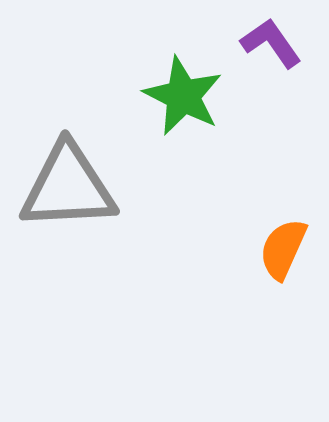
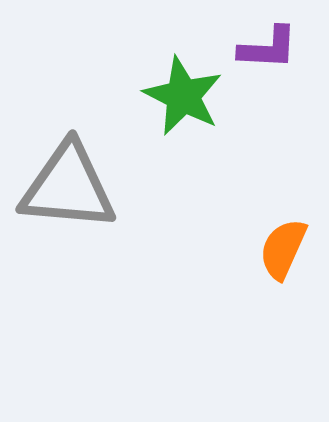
purple L-shape: moved 3 px left, 5 px down; rotated 128 degrees clockwise
gray triangle: rotated 8 degrees clockwise
